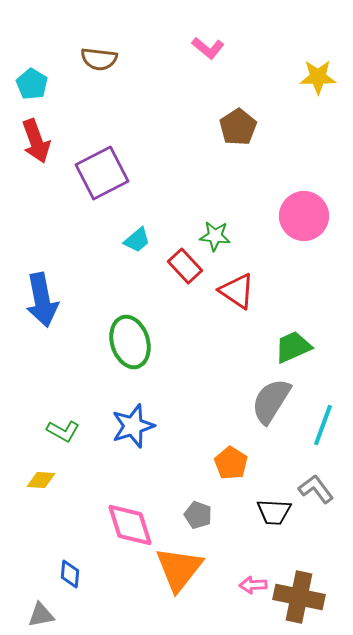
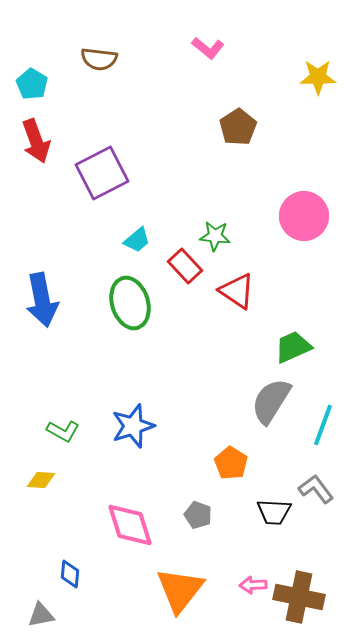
green ellipse: moved 39 px up
orange triangle: moved 1 px right, 21 px down
